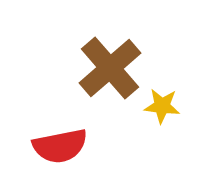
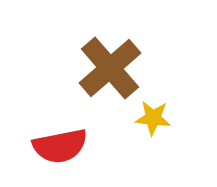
yellow star: moved 9 px left, 12 px down
